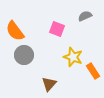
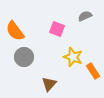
gray circle: moved 2 px down
